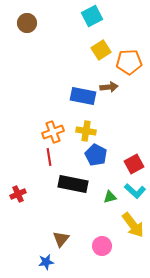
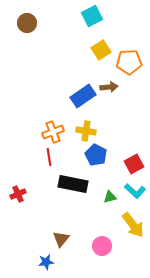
blue rectangle: rotated 45 degrees counterclockwise
